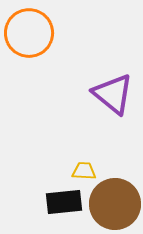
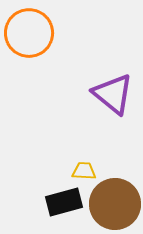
black rectangle: rotated 9 degrees counterclockwise
